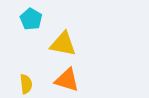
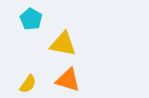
orange triangle: moved 1 px right
yellow semicircle: moved 2 px right; rotated 42 degrees clockwise
